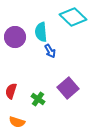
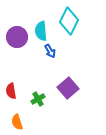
cyan diamond: moved 4 px left, 4 px down; rotated 72 degrees clockwise
cyan semicircle: moved 1 px up
purple circle: moved 2 px right
red semicircle: rotated 28 degrees counterclockwise
green cross: rotated 24 degrees clockwise
orange semicircle: rotated 56 degrees clockwise
